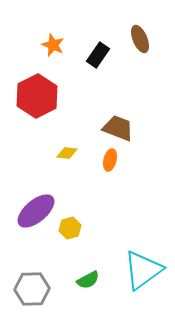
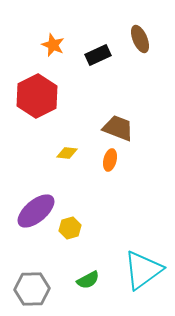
black rectangle: rotated 30 degrees clockwise
